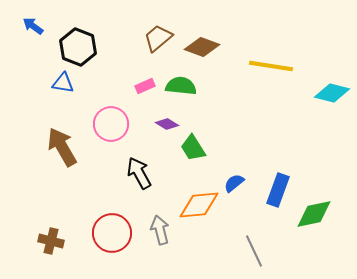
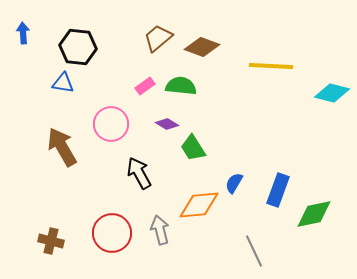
blue arrow: moved 10 px left, 7 px down; rotated 50 degrees clockwise
black hexagon: rotated 15 degrees counterclockwise
yellow line: rotated 6 degrees counterclockwise
pink rectangle: rotated 12 degrees counterclockwise
blue semicircle: rotated 20 degrees counterclockwise
